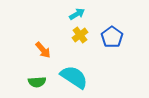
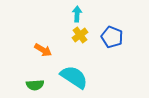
cyan arrow: rotated 56 degrees counterclockwise
blue pentagon: rotated 15 degrees counterclockwise
orange arrow: rotated 18 degrees counterclockwise
green semicircle: moved 2 px left, 3 px down
